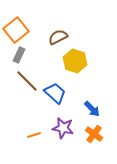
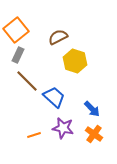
gray rectangle: moved 1 px left
blue trapezoid: moved 1 px left, 4 px down
